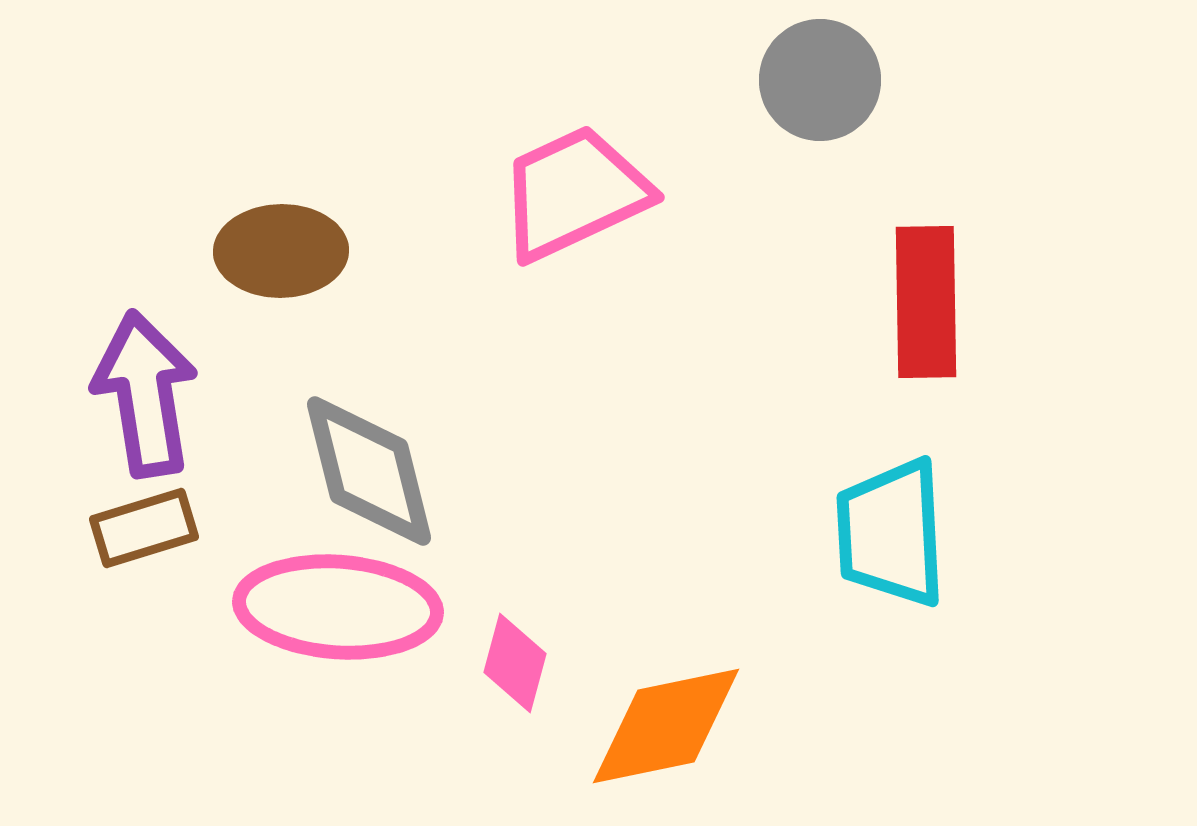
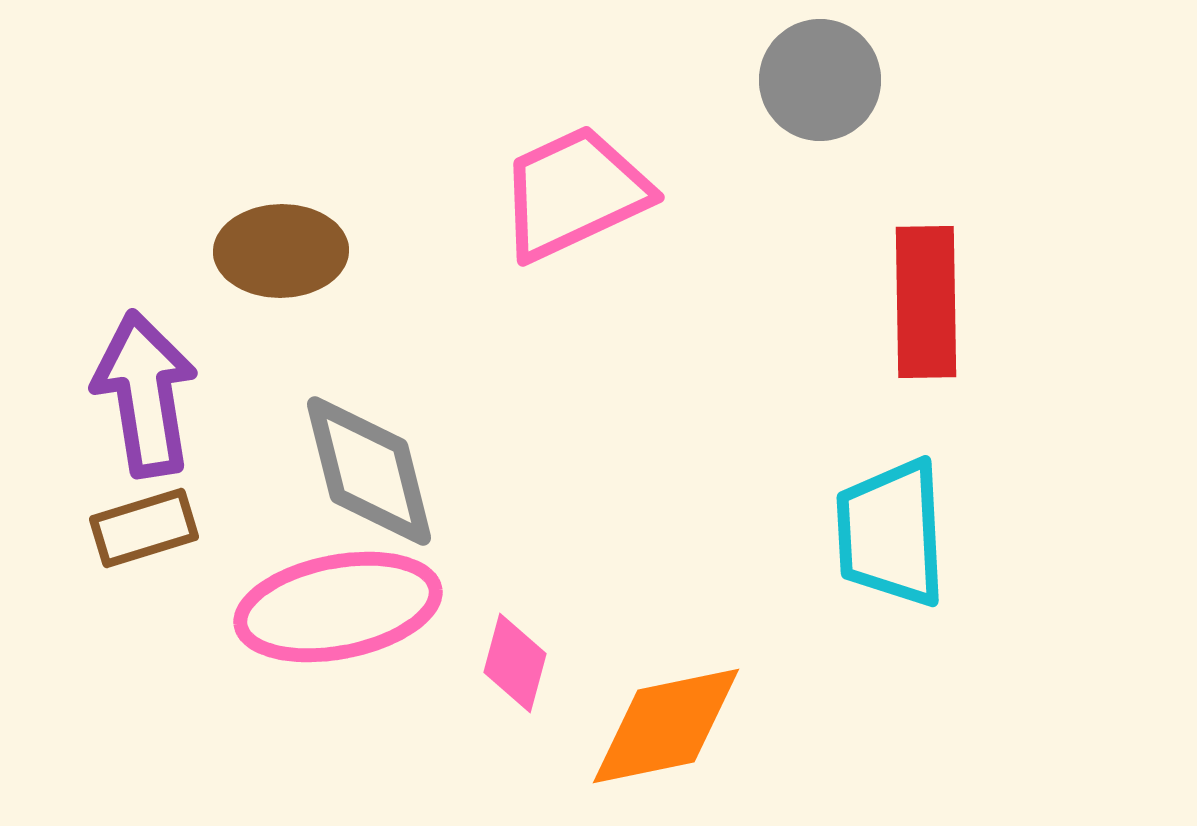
pink ellipse: rotated 15 degrees counterclockwise
